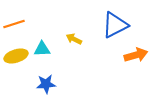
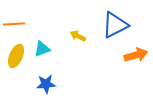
orange line: rotated 15 degrees clockwise
yellow arrow: moved 4 px right, 3 px up
cyan triangle: rotated 18 degrees counterclockwise
yellow ellipse: rotated 50 degrees counterclockwise
